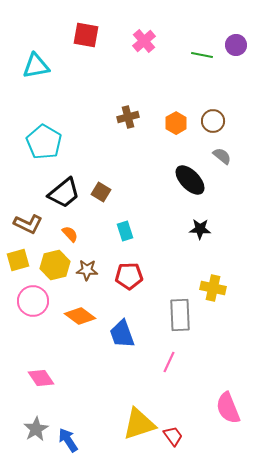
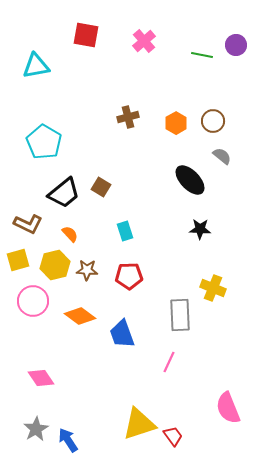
brown square: moved 5 px up
yellow cross: rotated 10 degrees clockwise
